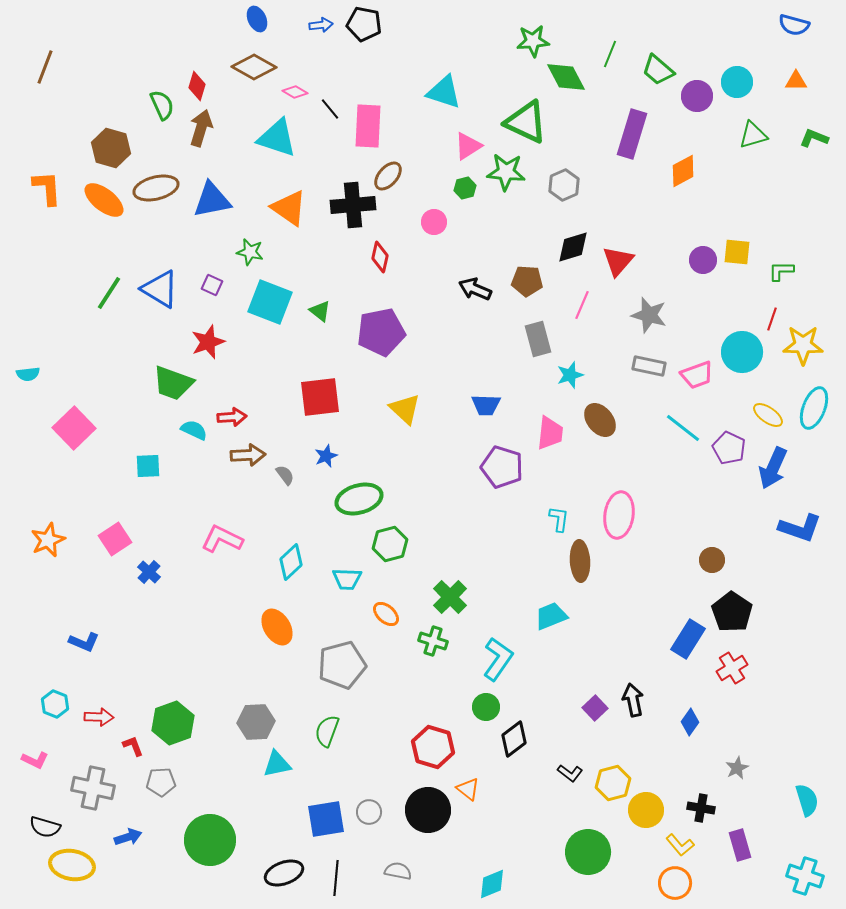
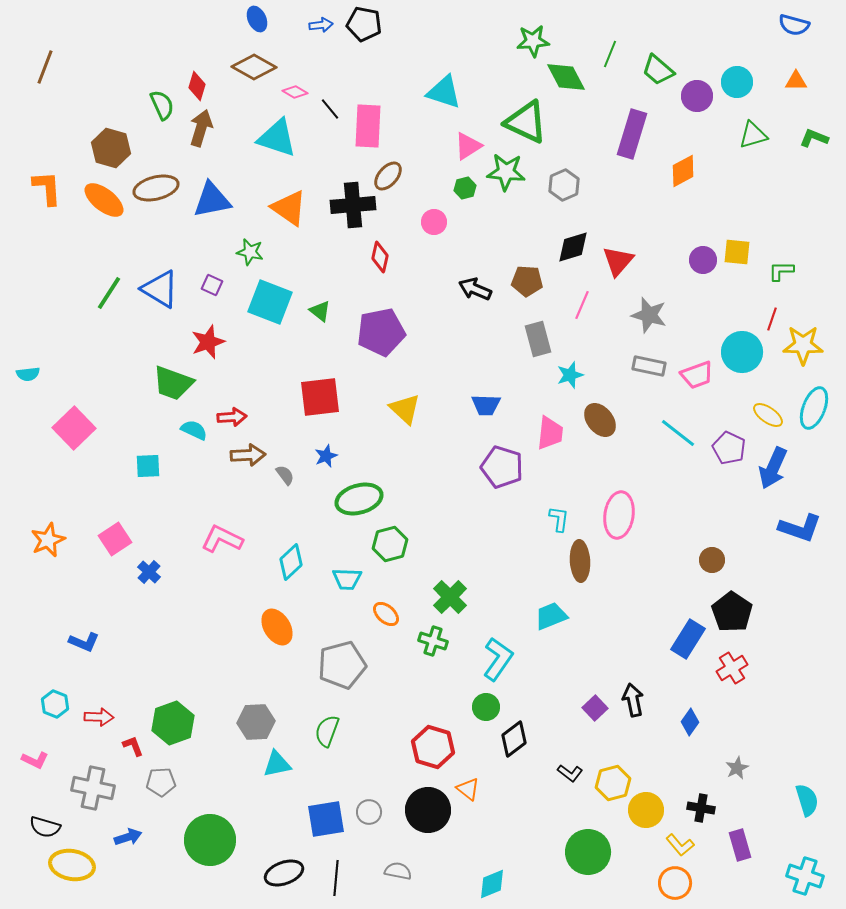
cyan line at (683, 428): moved 5 px left, 5 px down
